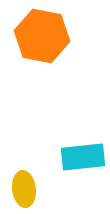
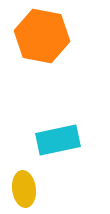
cyan rectangle: moved 25 px left, 17 px up; rotated 6 degrees counterclockwise
